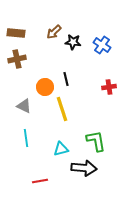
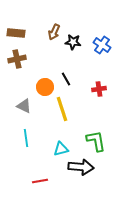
brown arrow: rotated 21 degrees counterclockwise
black line: rotated 16 degrees counterclockwise
red cross: moved 10 px left, 2 px down
black arrow: moved 3 px left, 1 px up
